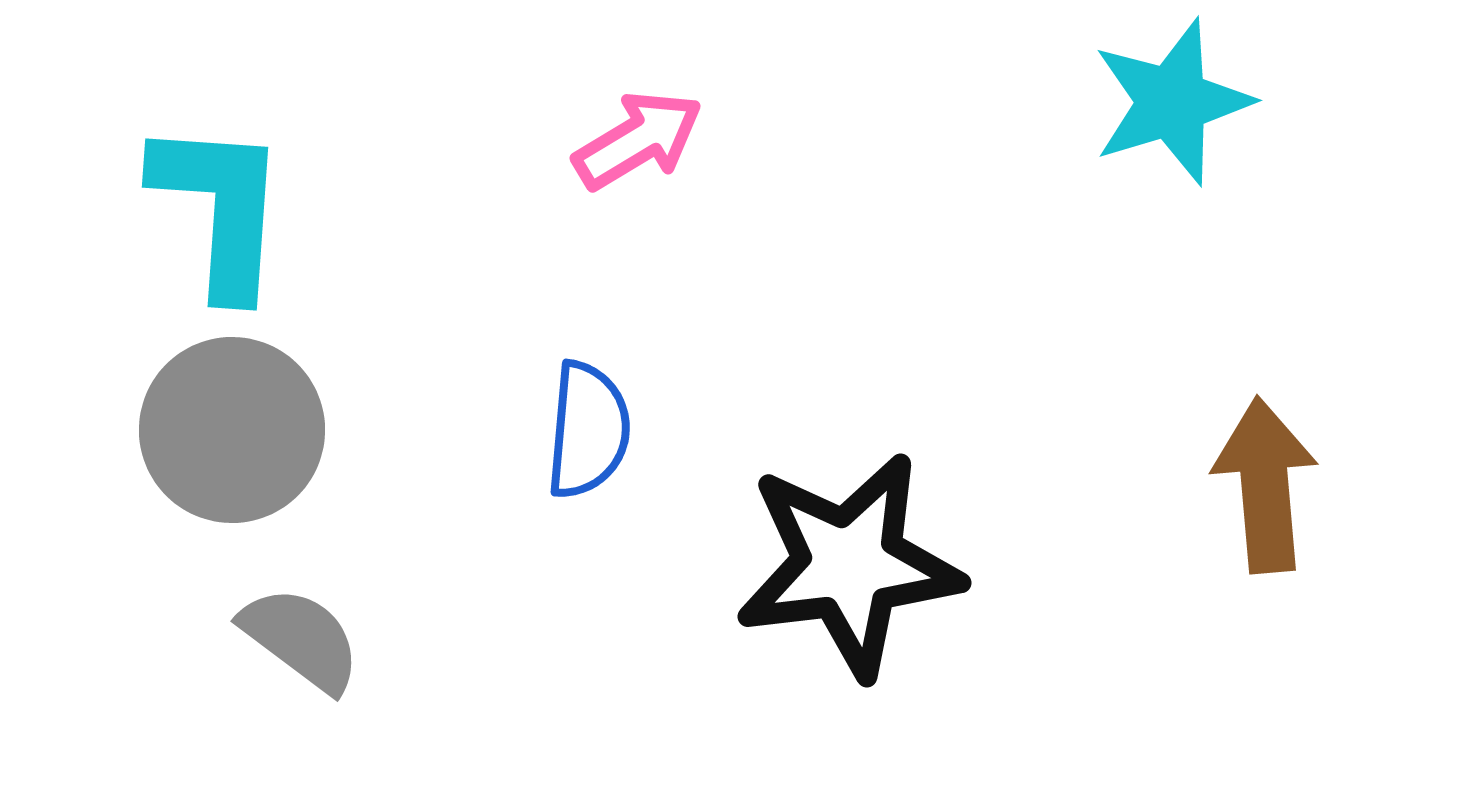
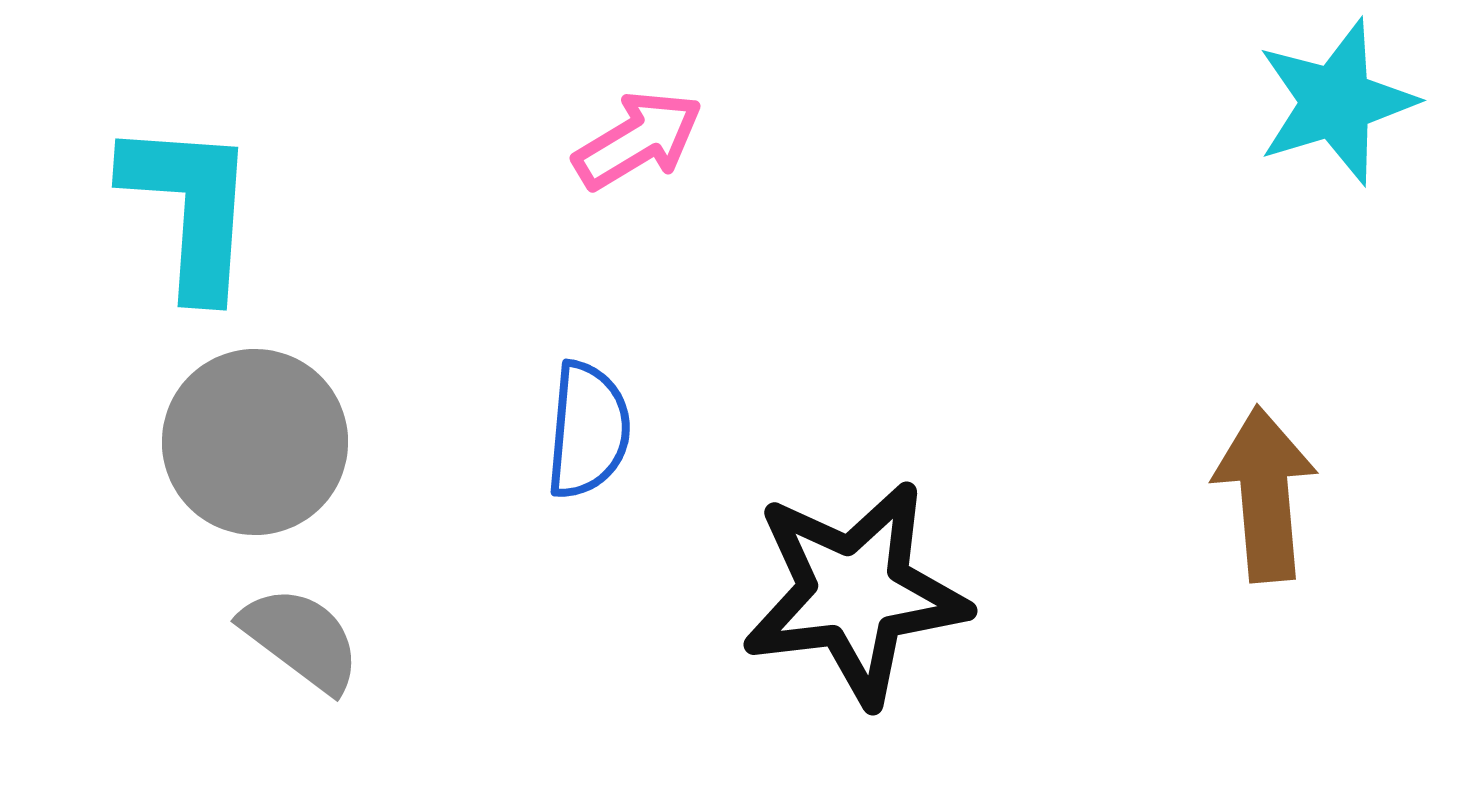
cyan star: moved 164 px right
cyan L-shape: moved 30 px left
gray circle: moved 23 px right, 12 px down
brown arrow: moved 9 px down
black star: moved 6 px right, 28 px down
